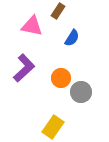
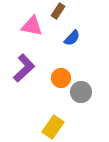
blue semicircle: rotated 12 degrees clockwise
